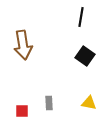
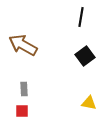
brown arrow: rotated 128 degrees clockwise
black square: rotated 18 degrees clockwise
gray rectangle: moved 25 px left, 14 px up
